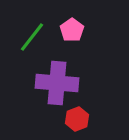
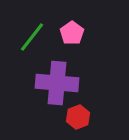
pink pentagon: moved 3 px down
red hexagon: moved 1 px right, 2 px up
